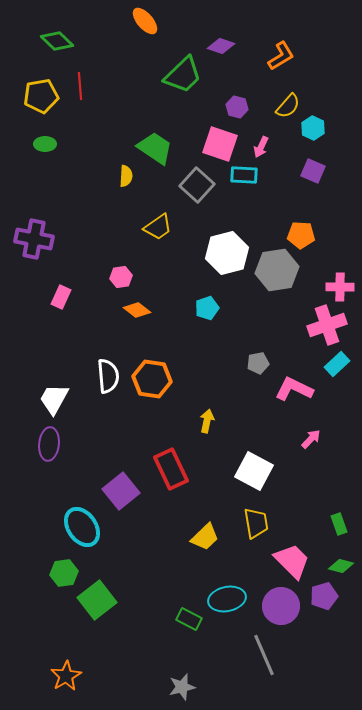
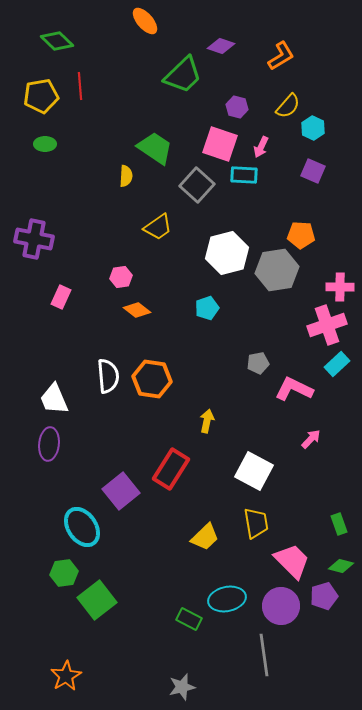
white trapezoid at (54, 399): rotated 52 degrees counterclockwise
red rectangle at (171, 469): rotated 57 degrees clockwise
gray line at (264, 655): rotated 15 degrees clockwise
